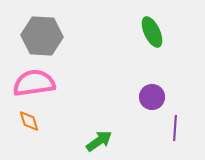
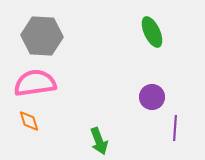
pink semicircle: moved 1 px right
green arrow: rotated 104 degrees clockwise
